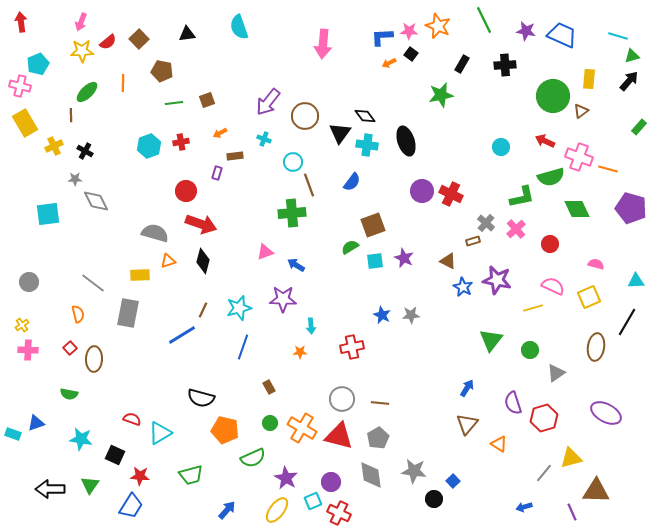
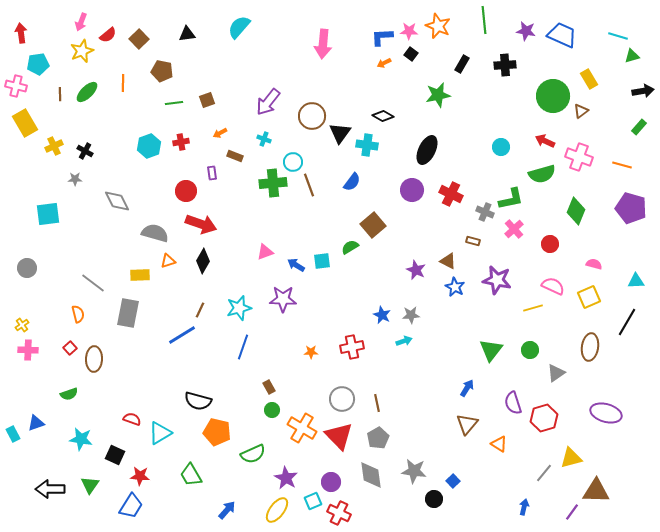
green line at (484, 20): rotated 20 degrees clockwise
red arrow at (21, 22): moved 11 px down
cyan semicircle at (239, 27): rotated 60 degrees clockwise
red semicircle at (108, 42): moved 7 px up
yellow star at (82, 51): rotated 20 degrees counterclockwise
orange arrow at (389, 63): moved 5 px left
cyan pentagon at (38, 64): rotated 15 degrees clockwise
yellow rectangle at (589, 79): rotated 36 degrees counterclockwise
black arrow at (629, 81): moved 14 px right, 10 px down; rotated 40 degrees clockwise
pink cross at (20, 86): moved 4 px left
green star at (441, 95): moved 3 px left
brown line at (71, 115): moved 11 px left, 21 px up
brown circle at (305, 116): moved 7 px right
black diamond at (365, 116): moved 18 px right; rotated 25 degrees counterclockwise
black ellipse at (406, 141): moved 21 px right, 9 px down; rotated 44 degrees clockwise
brown rectangle at (235, 156): rotated 28 degrees clockwise
orange line at (608, 169): moved 14 px right, 4 px up
purple rectangle at (217, 173): moved 5 px left; rotated 24 degrees counterclockwise
green semicircle at (551, 177): moved 9 px left, 3 px up
purple circle at (422, 191): moved 10 px left, 1 px up
green L-shape at (522, 197): moved 11 px left, 2 px down
gray diamond at (96, 201): moved 21 px right
green diamond at (577, 209): moved 1 px left, 2 px down; rotated 48 degrees clockwise
green cross at (292, 213): moved 19 px left, 30 px up
gray cross at (486, 223): moved 1 px left, 11 px up; rotated 18 degrees counterclockwise
brown square at (373, 225): rotated 20 degrees counterclockwise
pink cross at (516, 229): moved 2 px left
brown rectangle at (473, 241): rotated 32 degrees clockwise
purple star at (404, 258): moved 12 px right, 12 px down
black diamond at (203, 261): rotated 15 degrees clockwise
cyan square at (375, 261): moved 53 px left
pink semicircle at (596, 264): moved 2 px left
gray circle at (29, 282): moved 2 px left, 14 px up
blue star at (463, 287): moved 8 px left
brown line at (203, 310): moved 3 px left
cyan arrow at (311, 326): moved 93 px right, 15 px down; rotated 105 degrees counterclockwise
green triangle at (491, 340): moved 10 px down
brown ellipse at (596, 347): moved 6 px left
orange star at (300, 352): moved 11 px right
green semicircle at (69, 394): rotated 30 degrees counterclockwise
black semicircle at (201, 398): moved 3 px left, 3 px down
brown line at (380, 403): moved 3 px left; rotated 72 degrees clockwise
purple ellipse at (606, 413): rotated 12 degrees counterclockwise
green circle at (270, 423): moved 2 px right, 13 px up
orange pentagon at (225, 430): moved 8 px left, 2 px down
cyan rectangle at (13, 434): rotated 42 degrees clockwise
red triangle at (339, 436): rotated 32 degrees clockwise
green semicircle at (253, 458): moved 4 px up
green trapezoid at (191, 475): rotated 75 degrees clockwise
blue arrow at (524, 507): rotated 119 degrees clockwise
purple line at (572, 512): rotated 60 degrees clockwise
